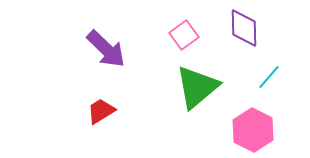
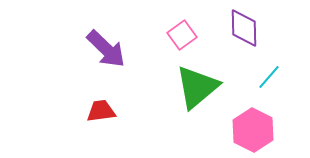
pink square: moved 2 px left
red trapezoid: rotated 24 degrees clockwise
